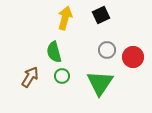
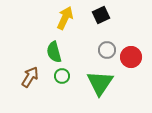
yellow arrow: rotated 10 degrees clockwise
red circle: moved 2 px left
